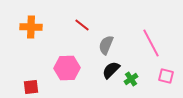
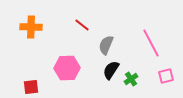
black semicircle: rotated 12 degrees counterclockwise
pink square: rotated 28 degrees counterclockwise
